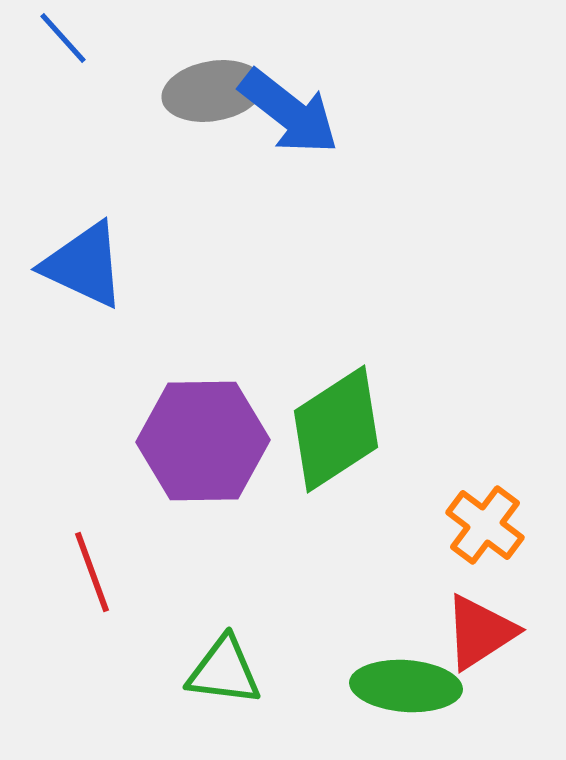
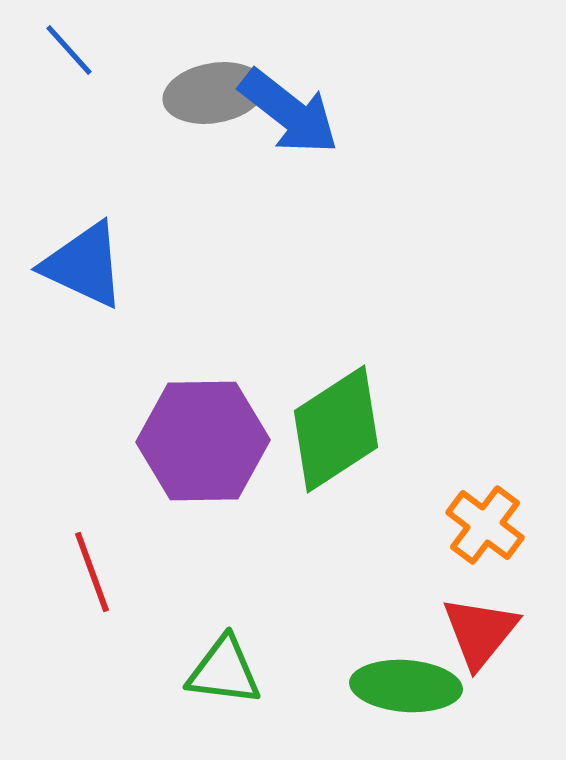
blue line: moved 6 px right, 12 px down
gray ellipse: moved 1 px right, 2 px down
red triangle: rotated 18 degrees counterclockwise
